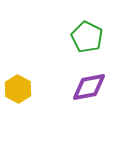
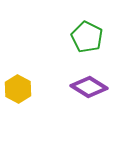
purple diamond: rotated 42 degrees clockwise
